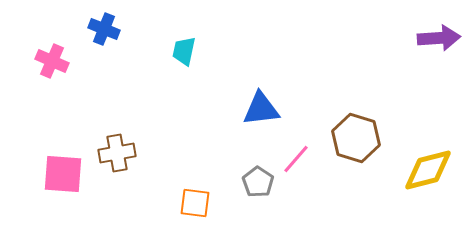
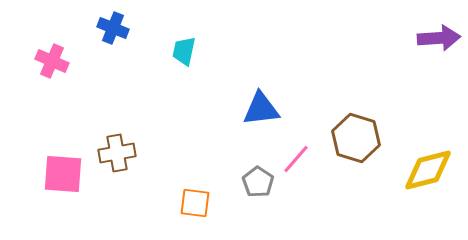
blue cross: moved 9 px right, 1 px up
